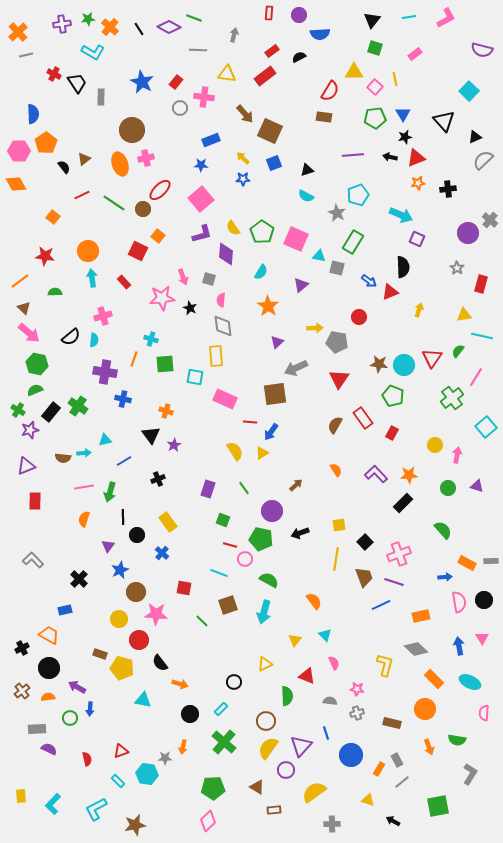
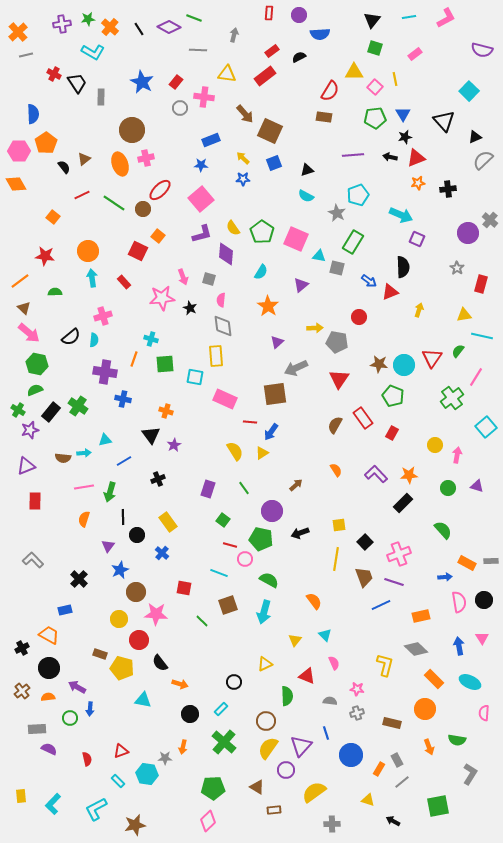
green square at (223, 520): rotated 16 degrees clockwise
